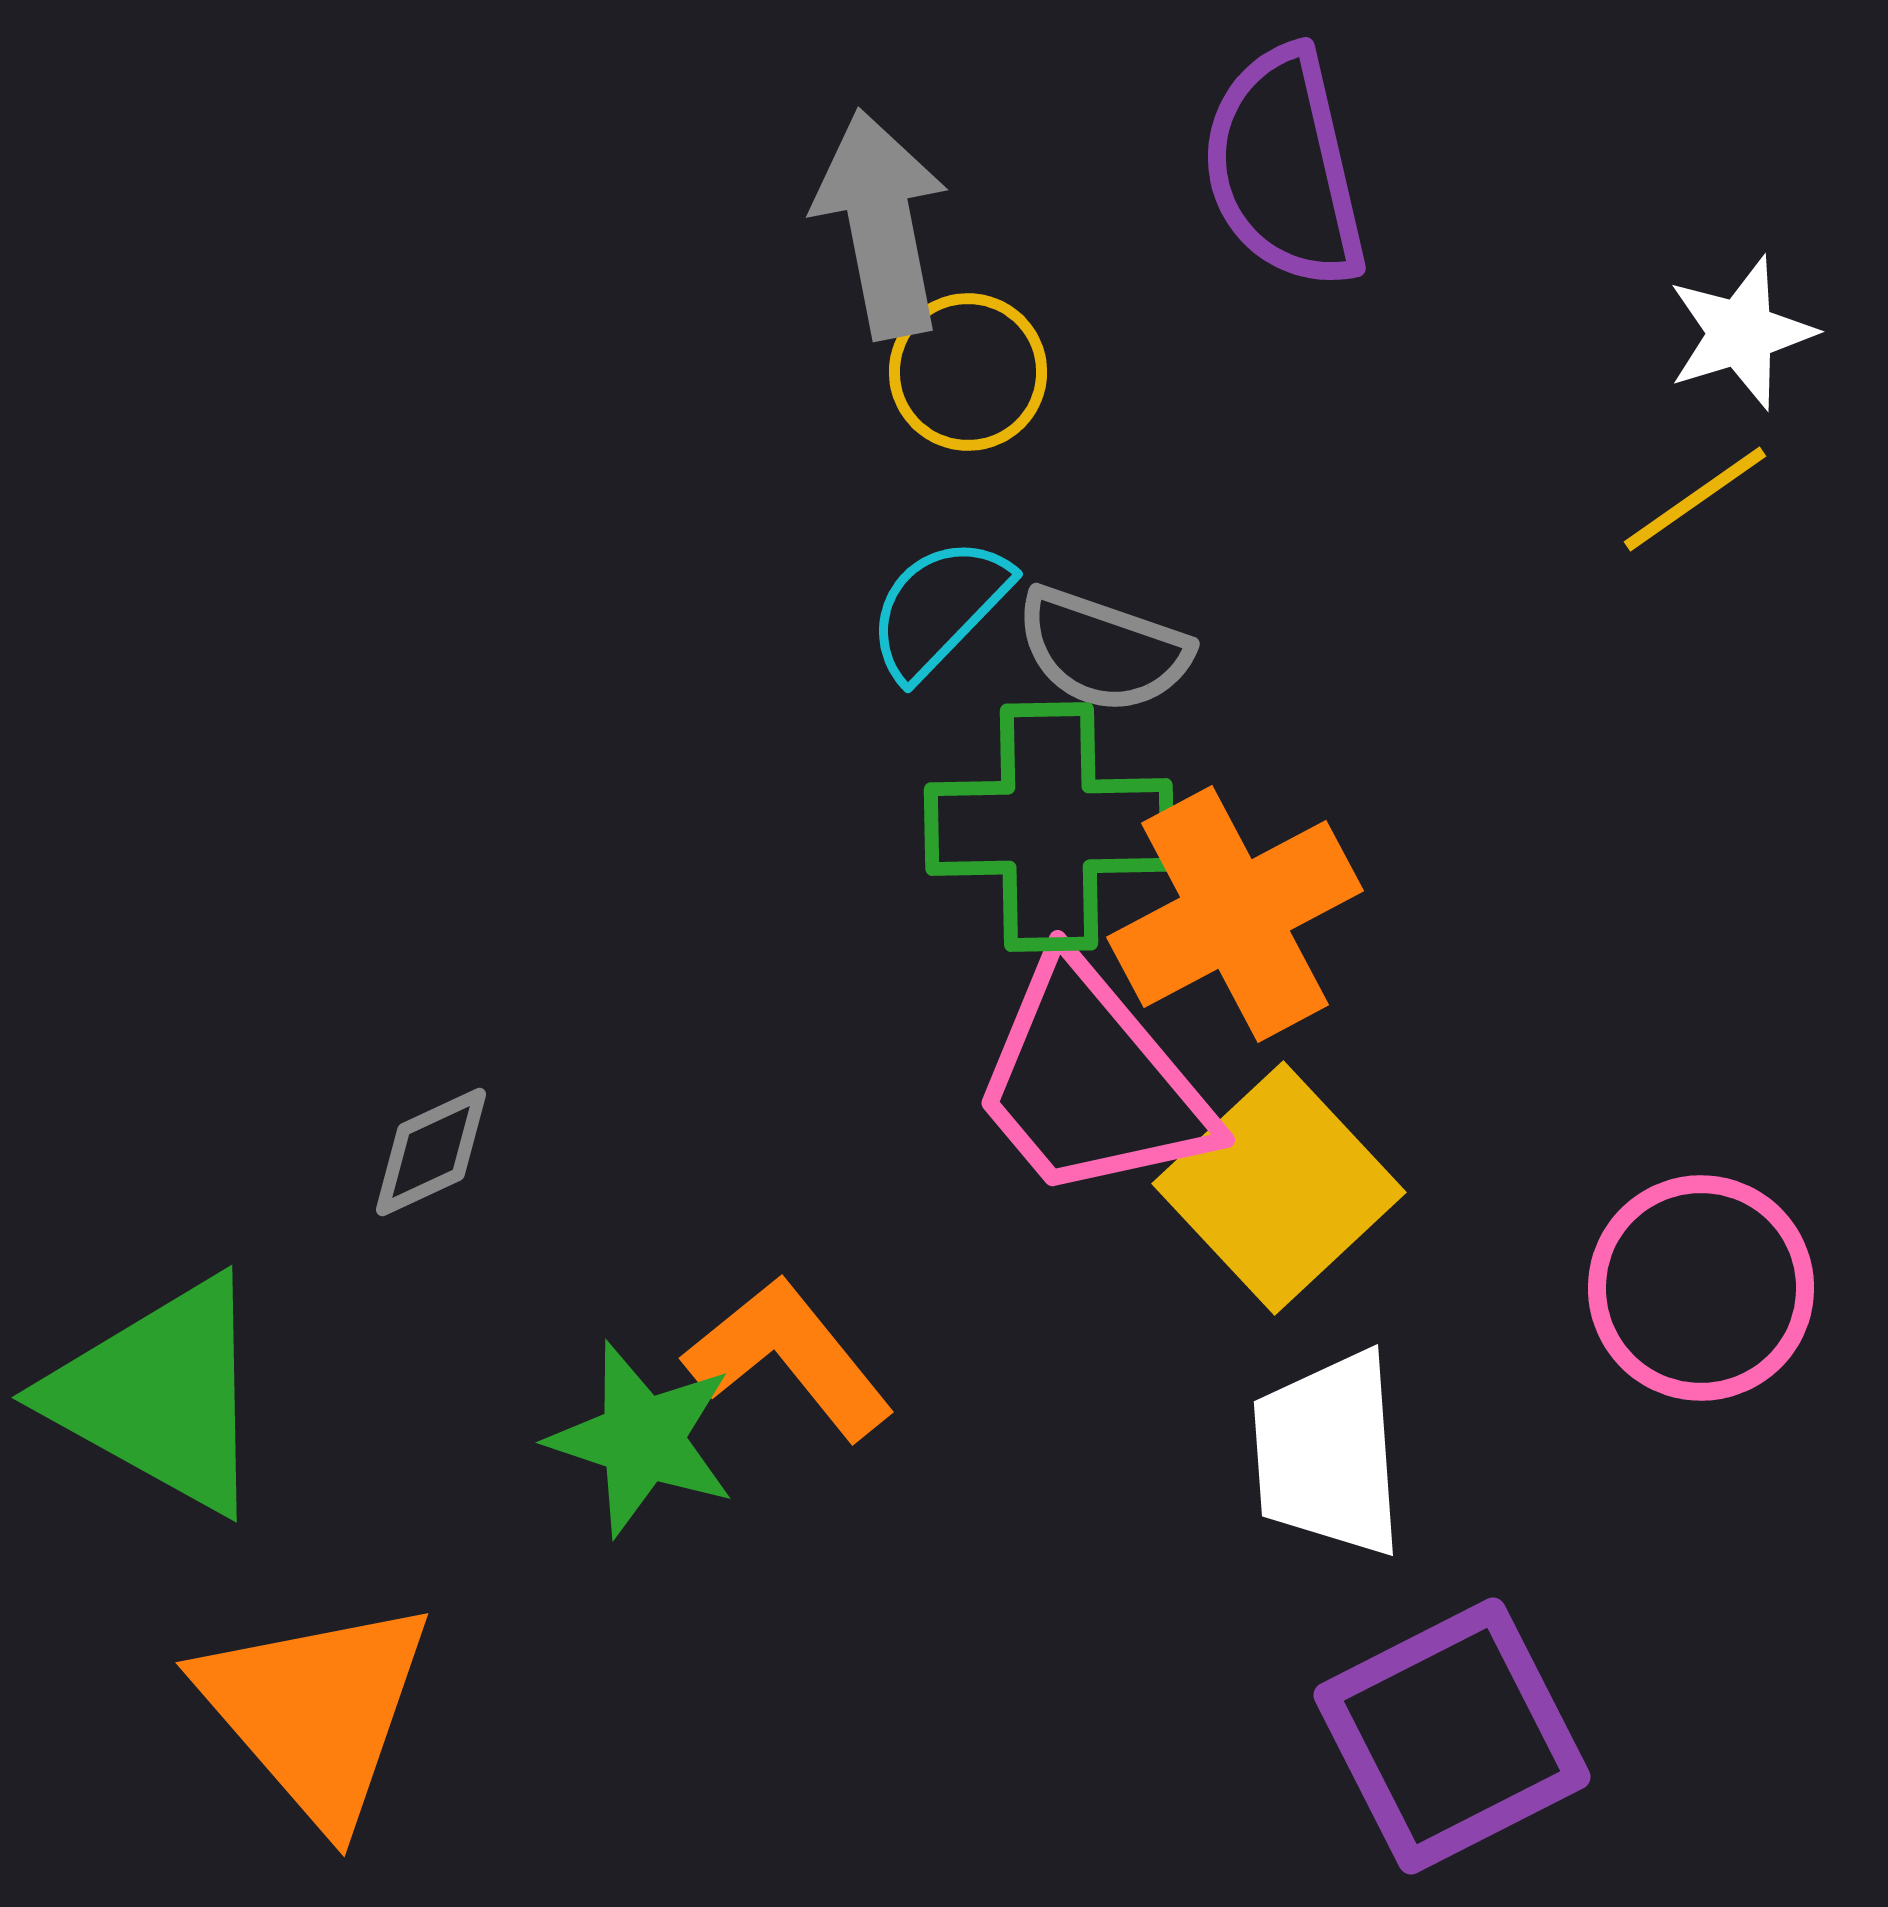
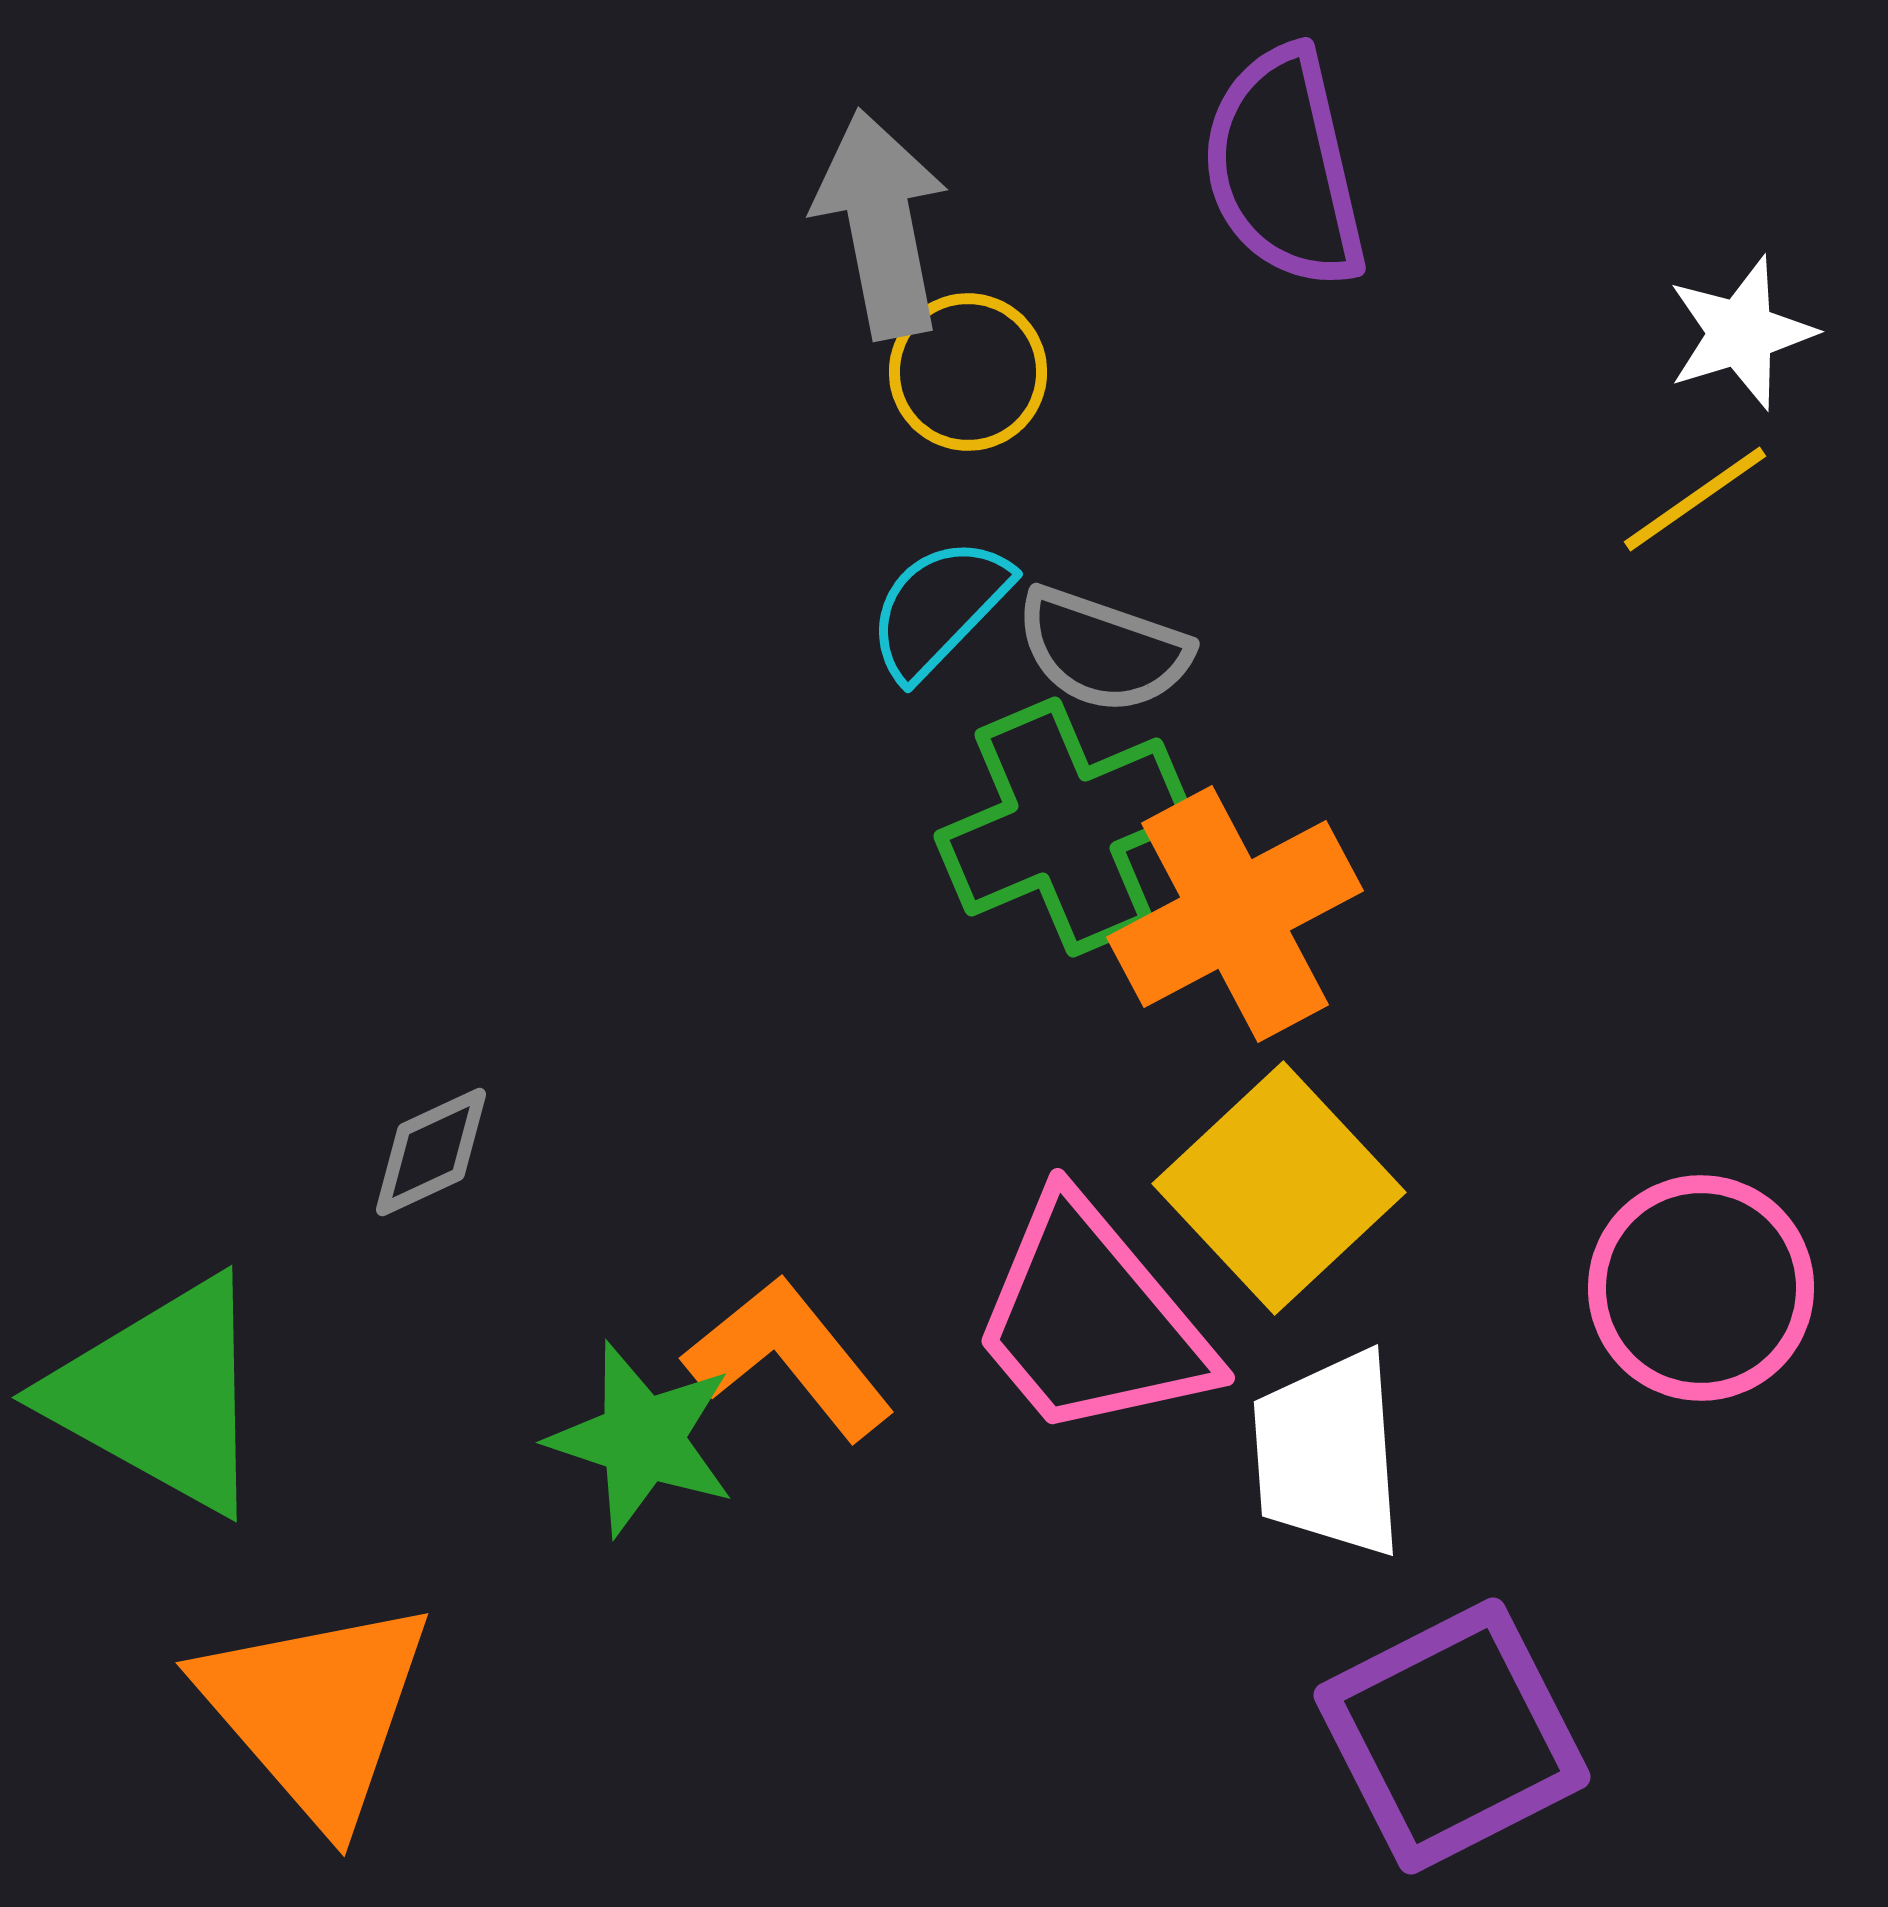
green cross: moved 15 px right; rotated 22 degrees counterclockwise
pink trapezoid: moved 238 px down
